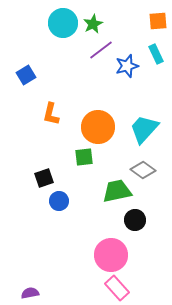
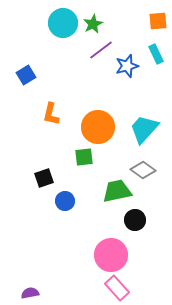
blue circle: moved 6 px right
